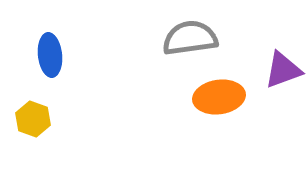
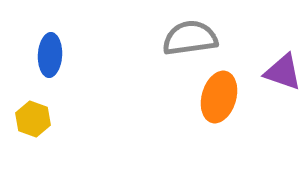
blue ellipse: rotated 9 degrees clockwise
purple triangle: moved 2 px down; rotated 39 degrees clockwise
orange ellipse: rotated 66 degrees counterclockwise
